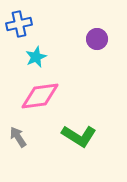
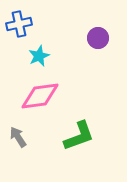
purple circle: moved 1 px right, 1 px up
cyan star: moved 3 px right, 1 px up
green L-shape: rotated 52 degrees counterclockwise
